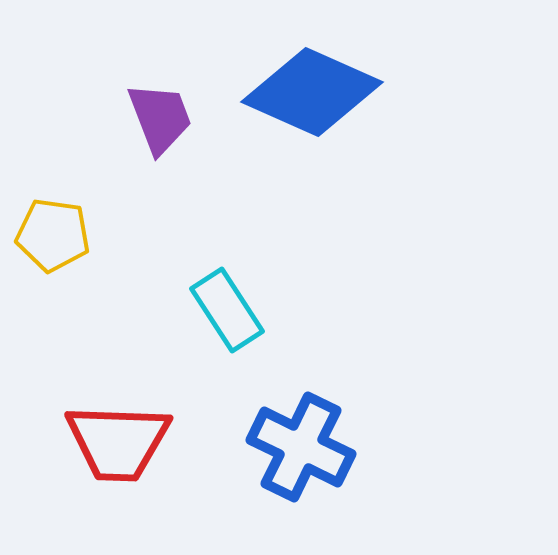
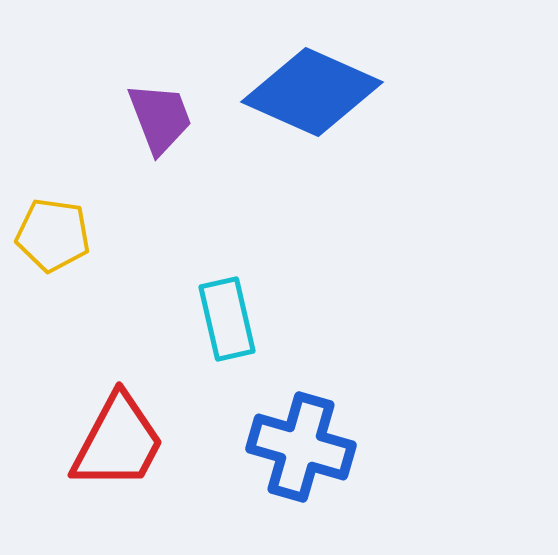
cyan rectangle: moved 9 px down; rotated 20 degrees clockwise
red trapezoid: rotated 64 degrees counterclockwise
blue cross: rotated 10 degrees counterclockwise
